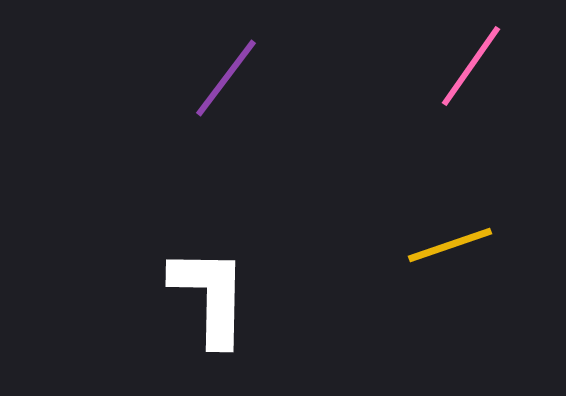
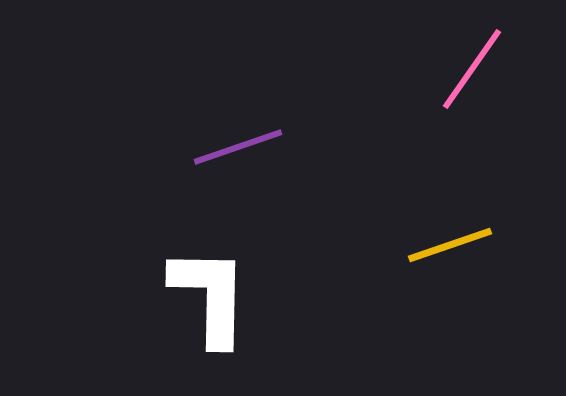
pink line: moved 1 px right, 3 px down
purple line: moved 12 px right, 69 px down; rotated 34 degrees clockwise
